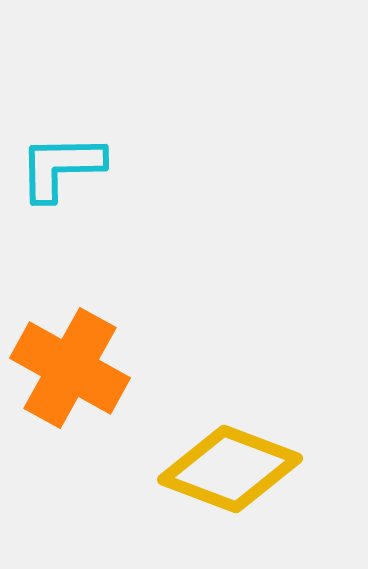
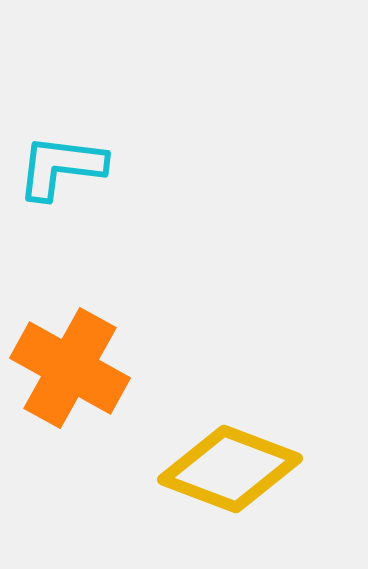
cyan L-shape: rotated 8 degrees clockwise
